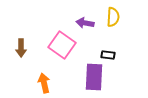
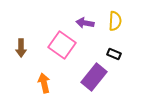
yellow semicircle: moved 2 px right, 4 px down
black rectangle: moved 6 px right, 1 px up; rotated 16 degrees clockwise
purple rectangle: rotated 36 degrees clockwise
